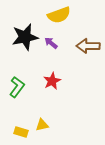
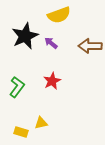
black star: moved 1 px up; rotated 12 degrees counterclockwise
brown arrow: moved 2 px right
yellow triangle: moved 1 px left, 2 px up
